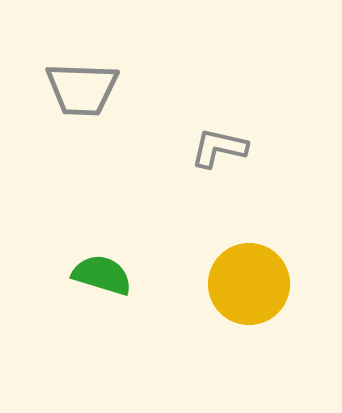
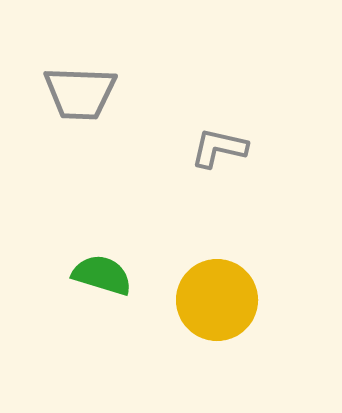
gray trapezoid: moved 2 px left, 4 px down
yellow circle: moved 32 px left, 16 px down
